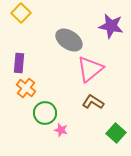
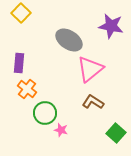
orange cross: moved 1 px right, 1 px down
